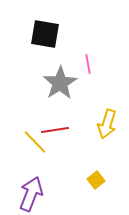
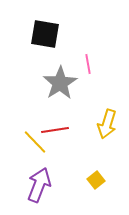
purple arrow: moved 8 px right, 9 px up
